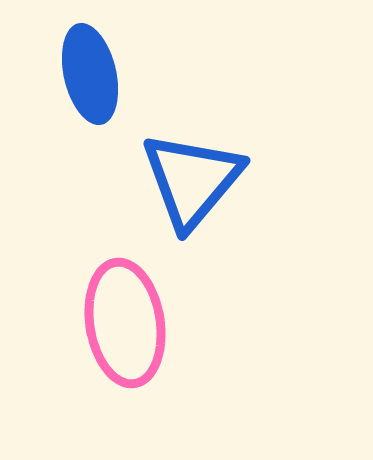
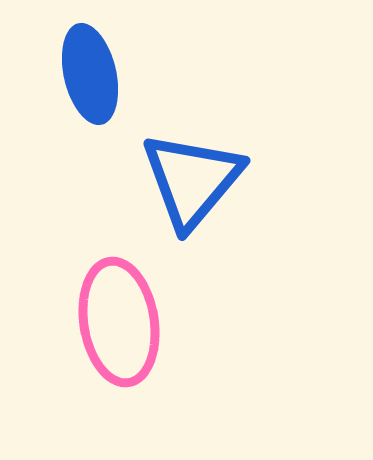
pink ellipse: moved 6 px left, 1 px up
